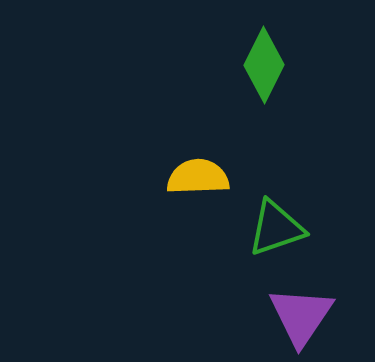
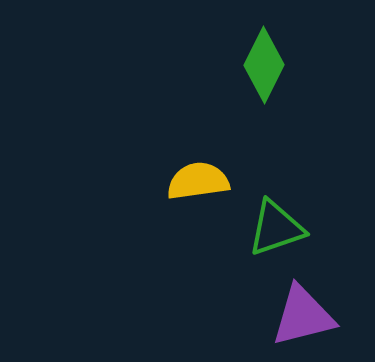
yellow semicircle: moved 4 px down; rotated 6 degrees counterclockwise
purple triangle: moved 2 px right; rotated 42 degrees clockwise
